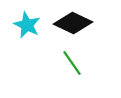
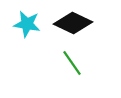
cyan star: moved 1 px up; rotated 16 degrees counterclockwise
